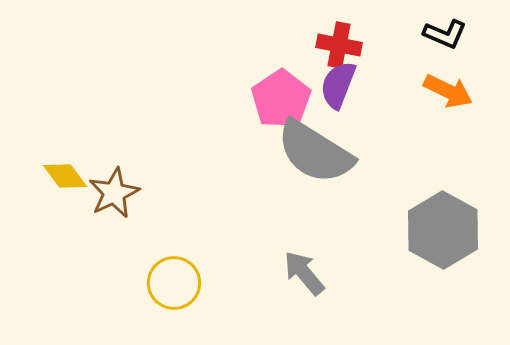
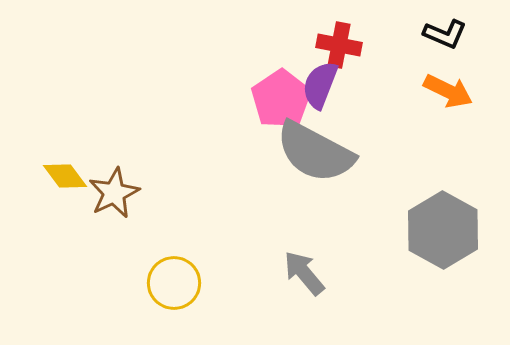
purple semicircle: moved 18 px left
gray semicircle: rotated 4 degrees counterclockwise
